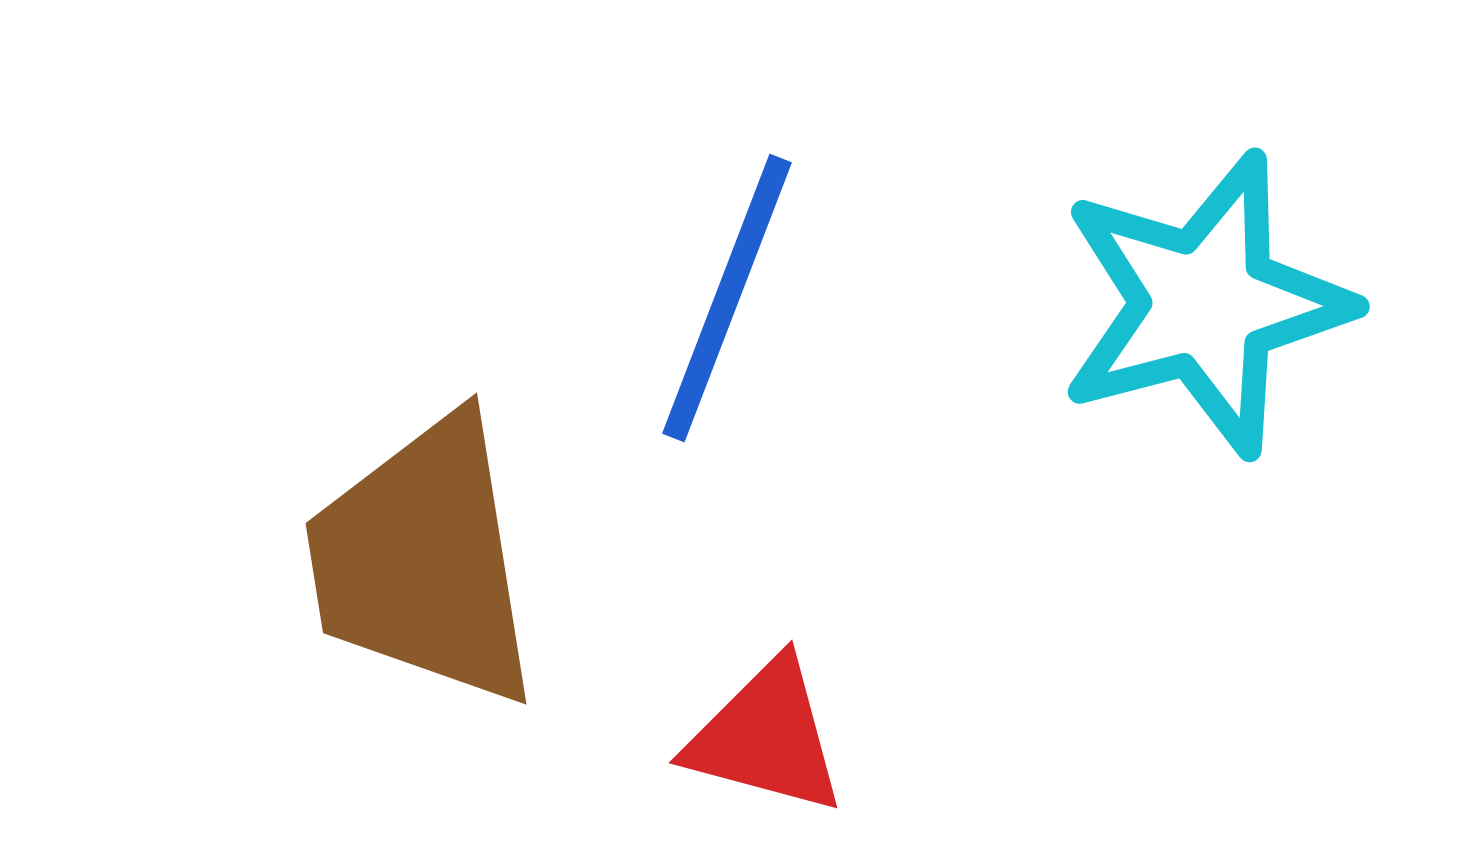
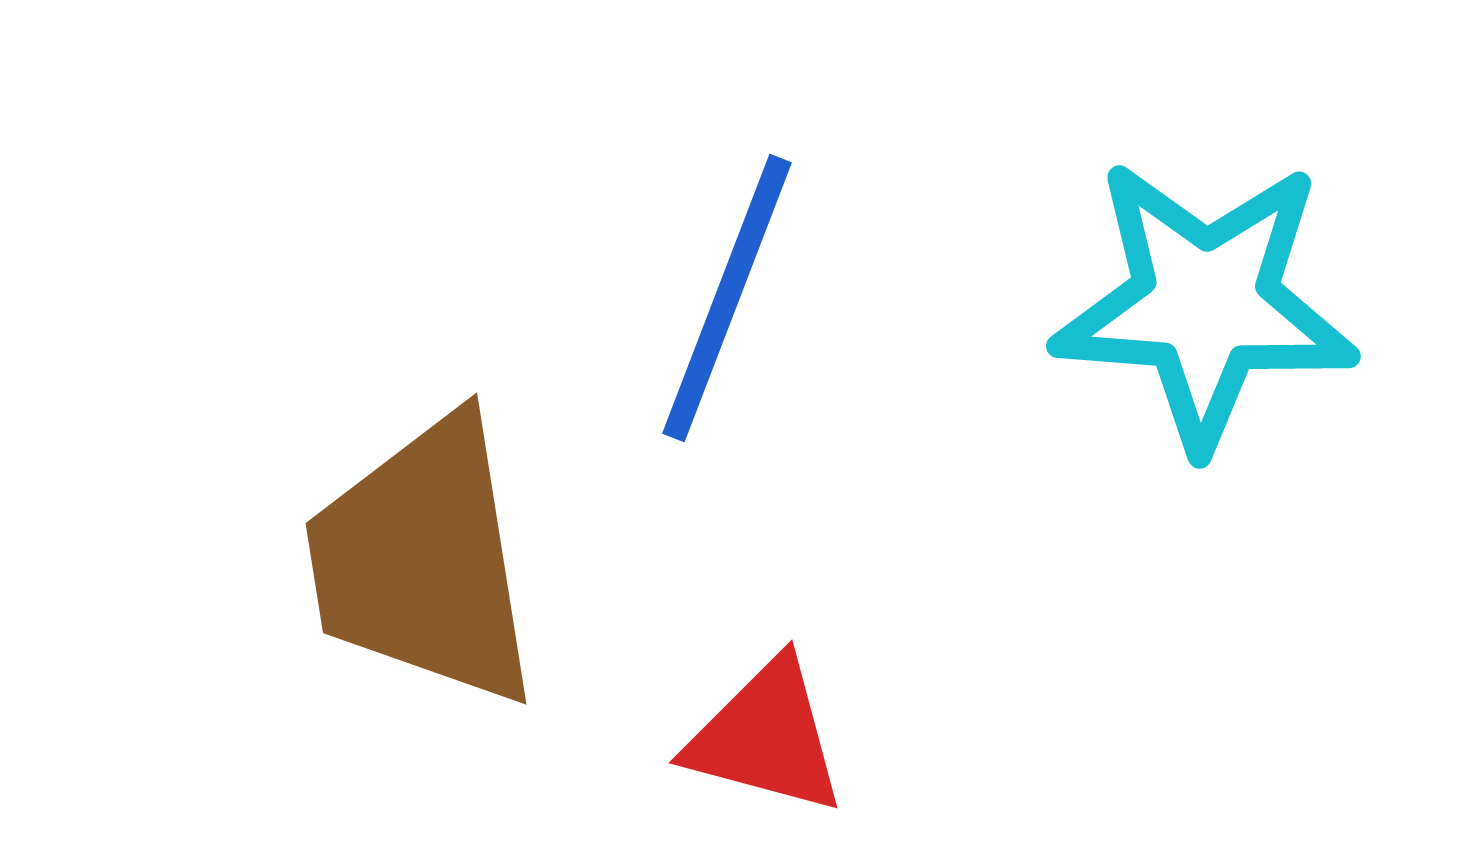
cyan star: rotated 19 degrees clockwise
